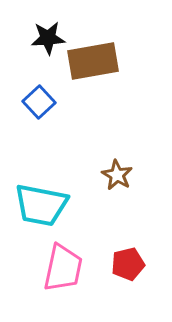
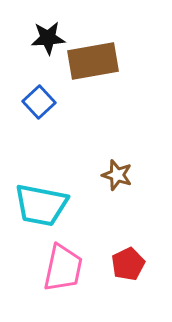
brown star: rotated 12 degrees counterclockwise
red pentagon: rotated 12 degrees counterclockwise
